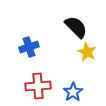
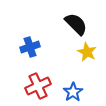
black semicircle: moved 3 px up
blue cross: moved 1 px right
red cross: rotated 20 degrees counterclockwise
